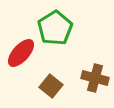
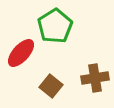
green pentagon: moved 2 px up
brown cross: rotated 24 degrees counterclockwise
